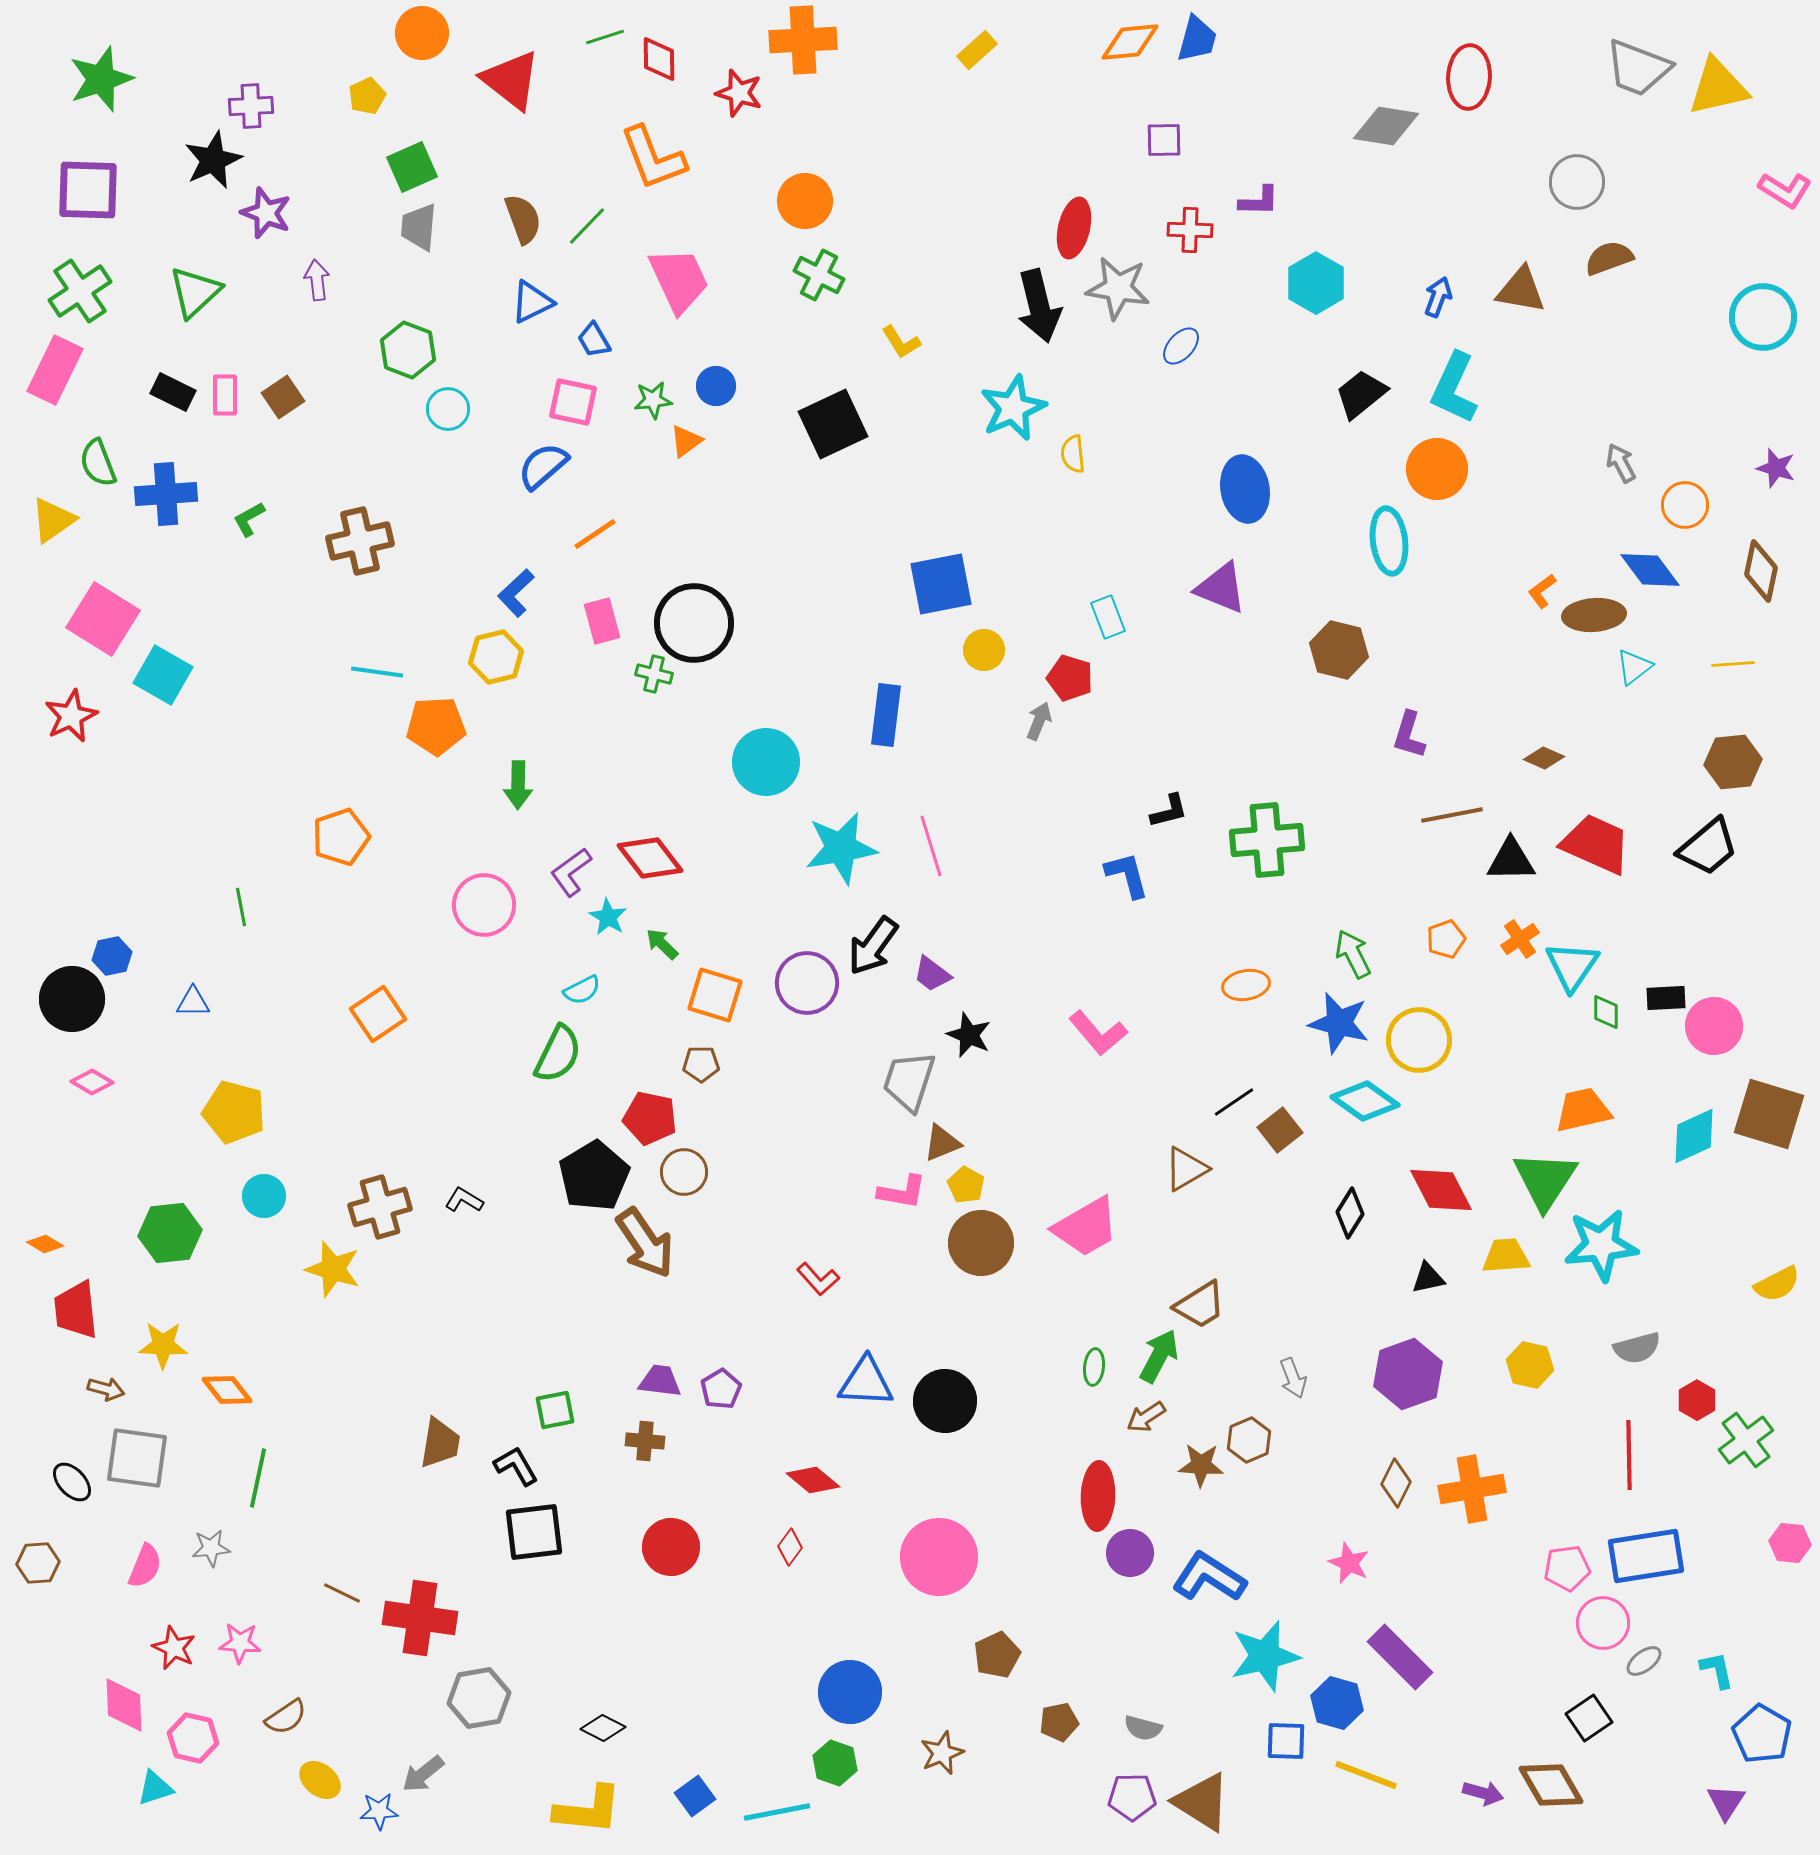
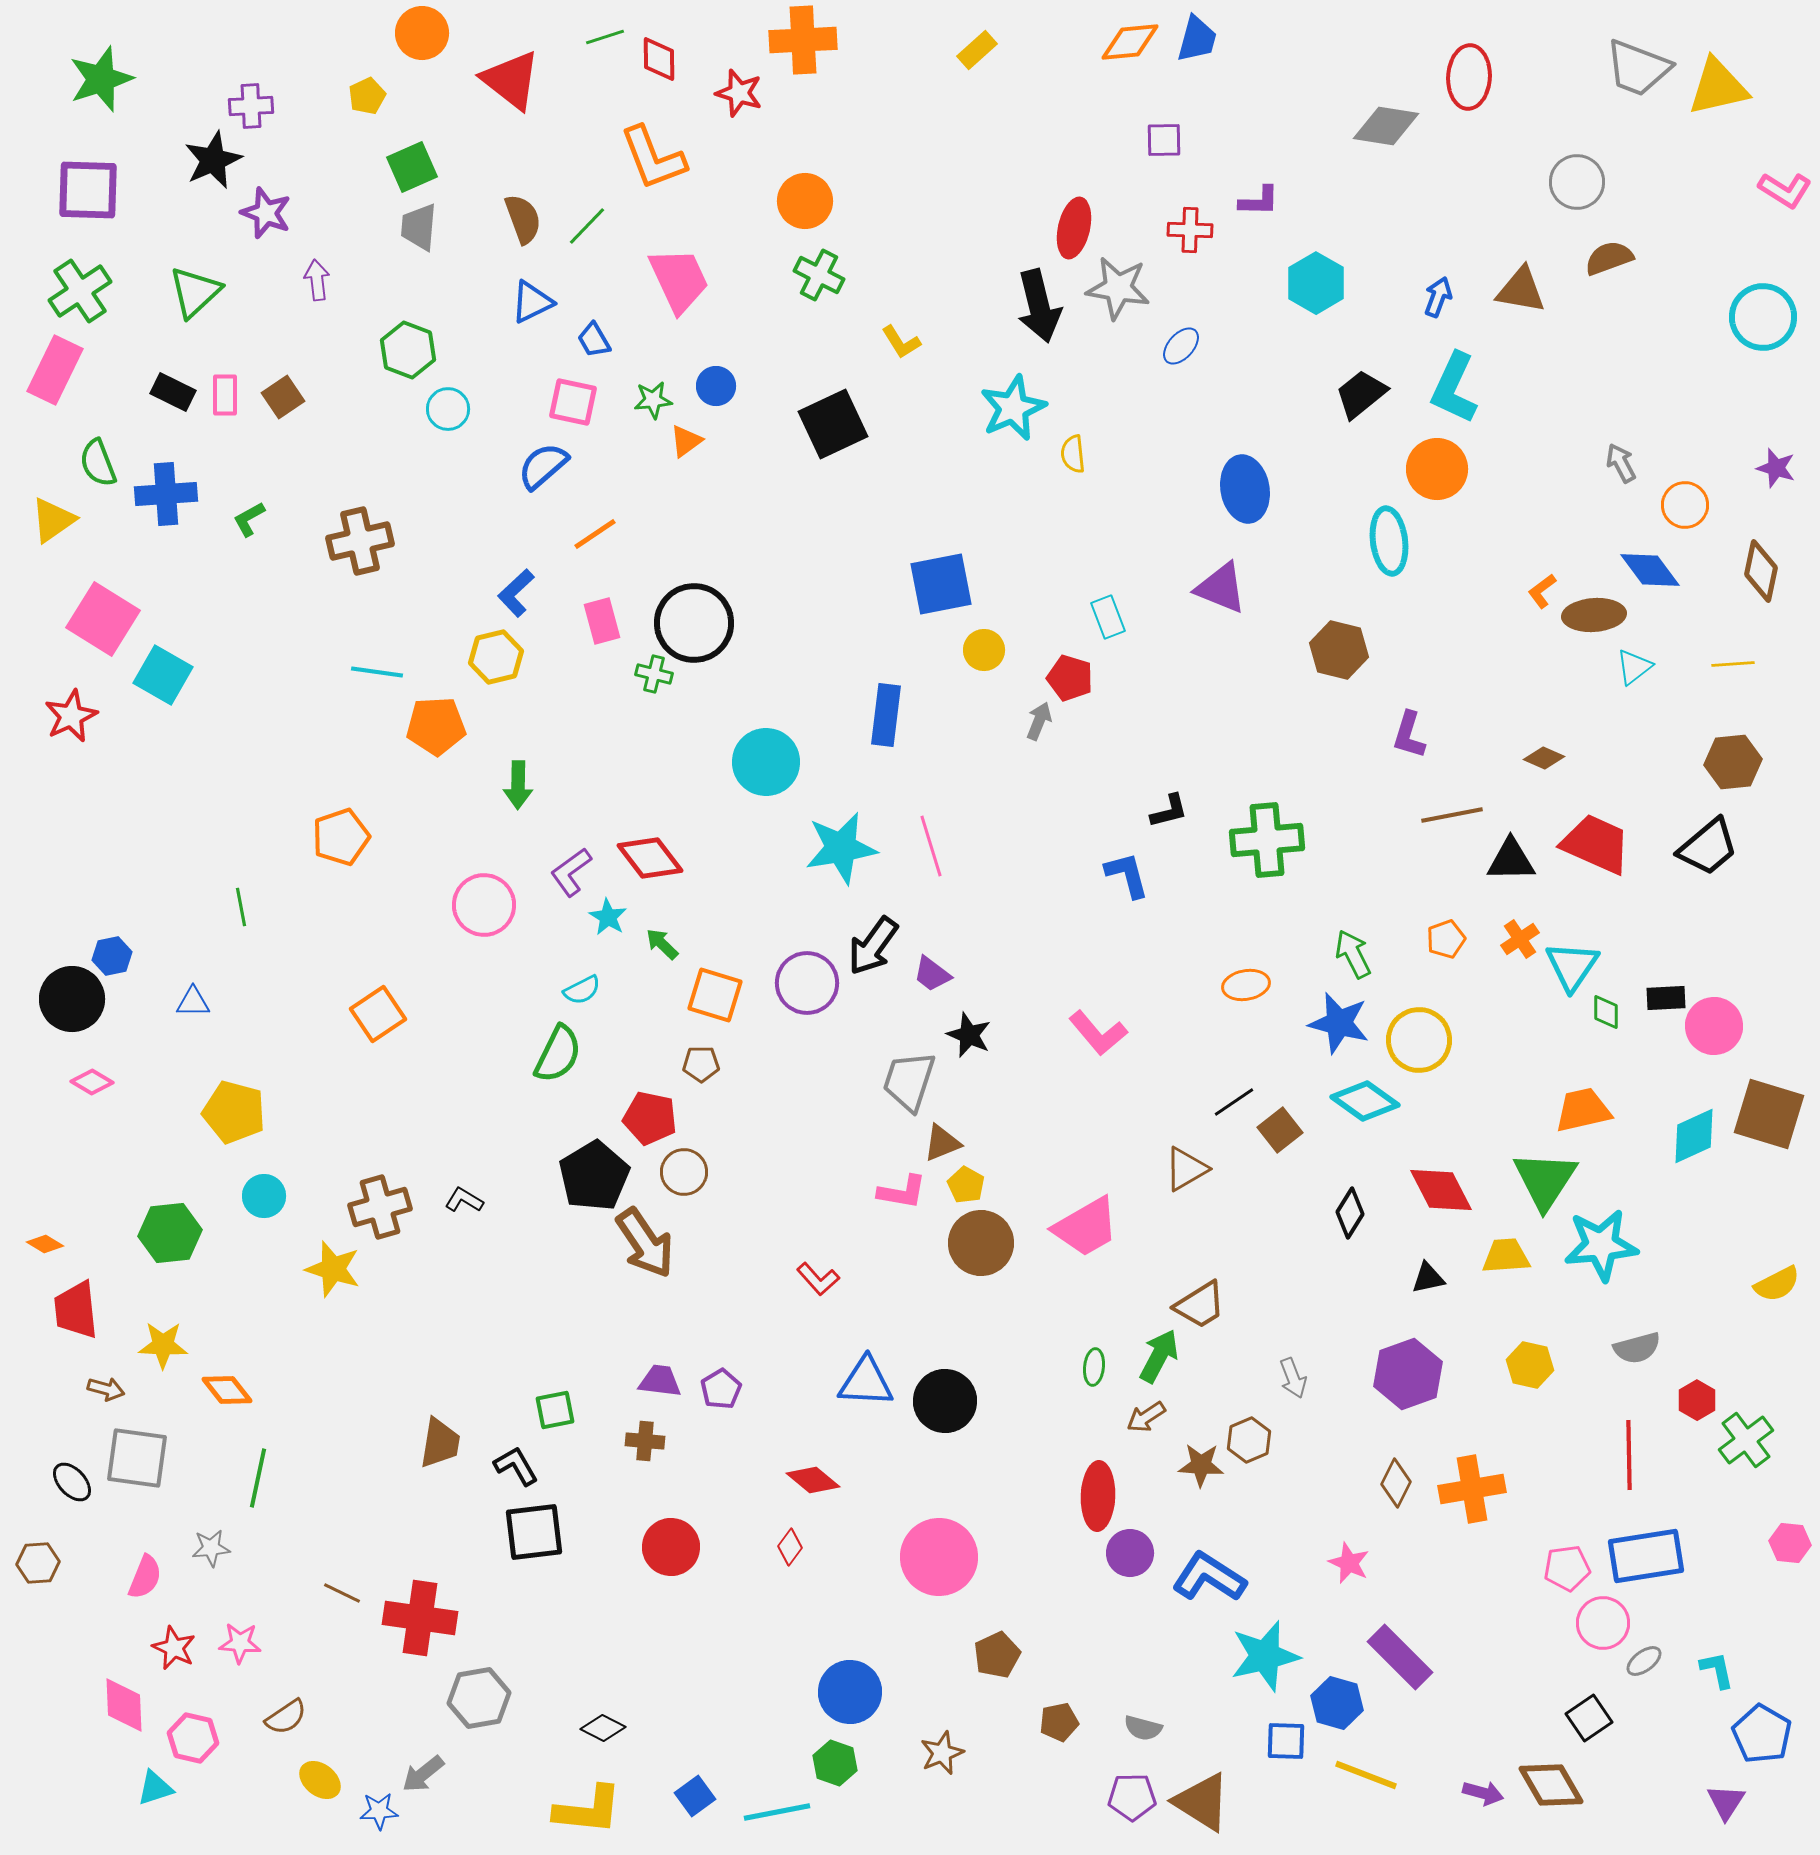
pink semicircle at (145, 1566): moved 11 px down
